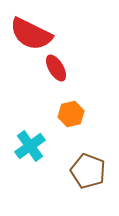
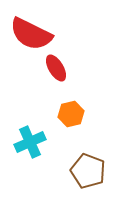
cyan cross: moved 4 px up; rotated 12 degrees clockwise
